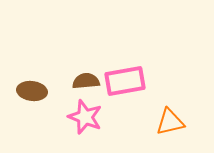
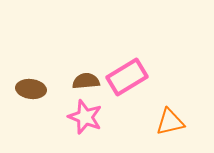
pink rectangle: moved 2 px right, 4 px up; rotated 21 degrees counterclockwise
brown ellipse: moved 1 px left, 2 px up
